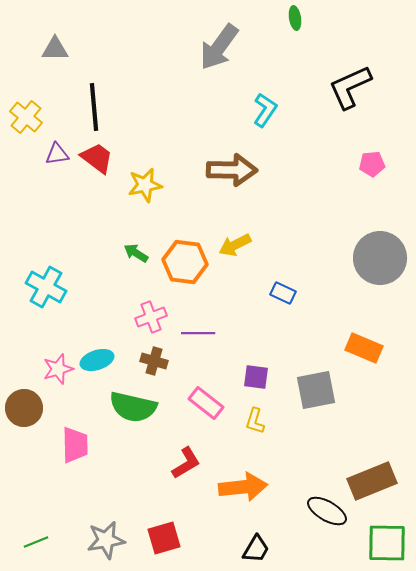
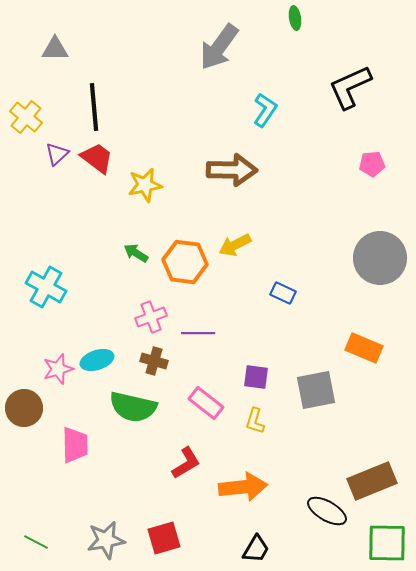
purple triangle: rotated 35 degrees counterclockwise
green line: rotated 50 degrees clockwise
